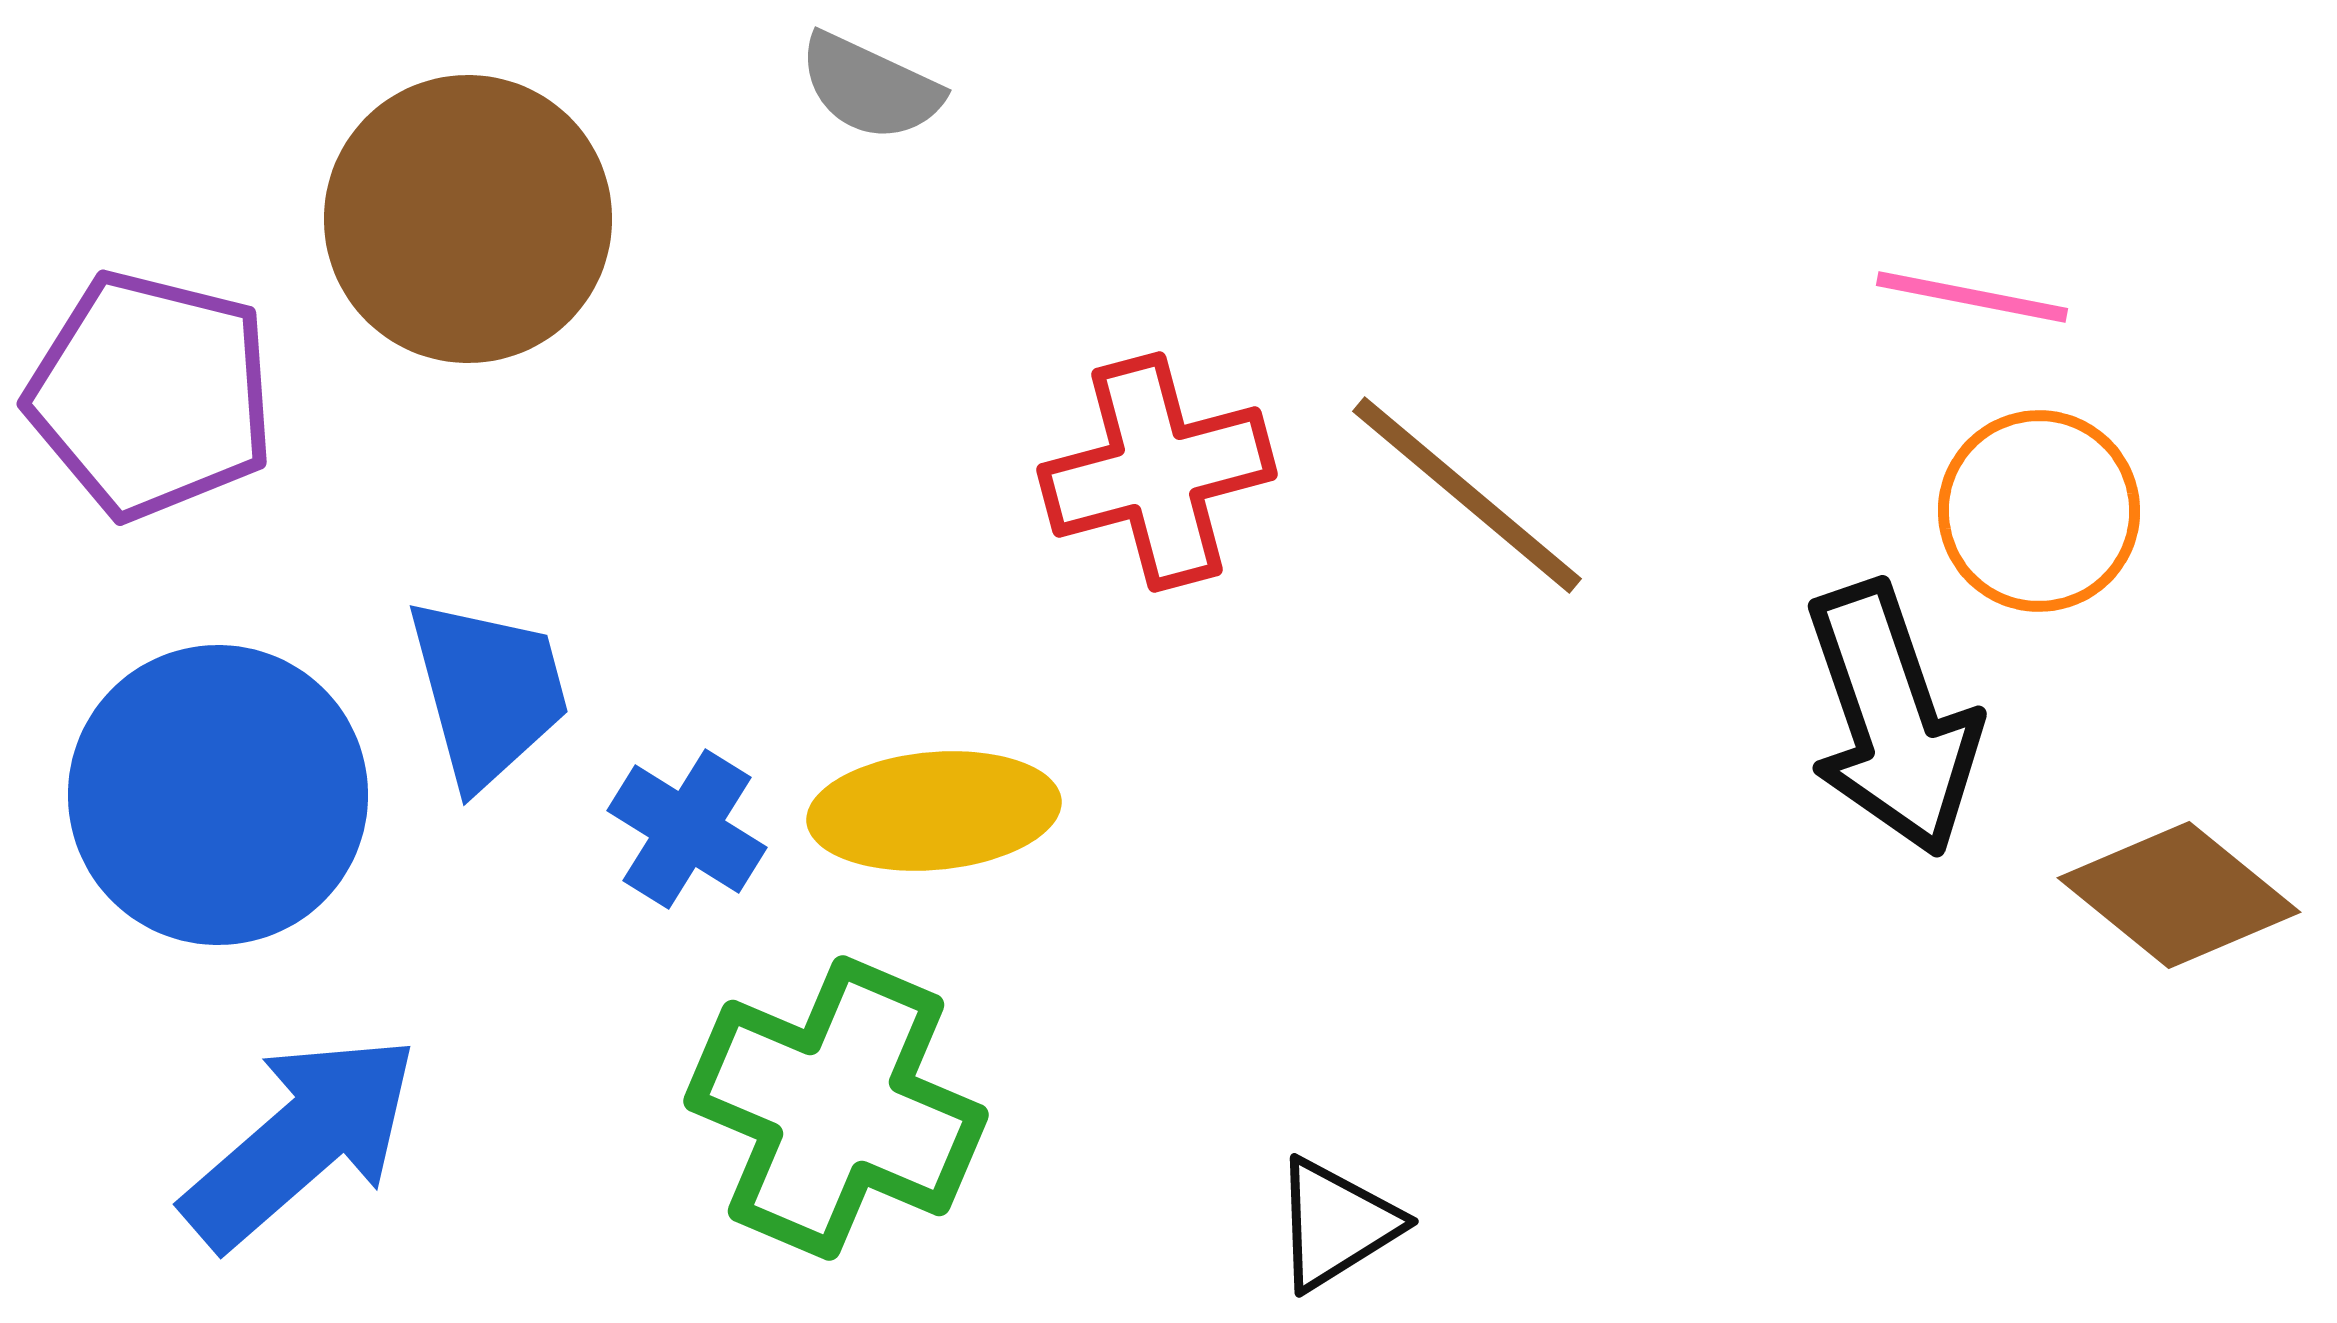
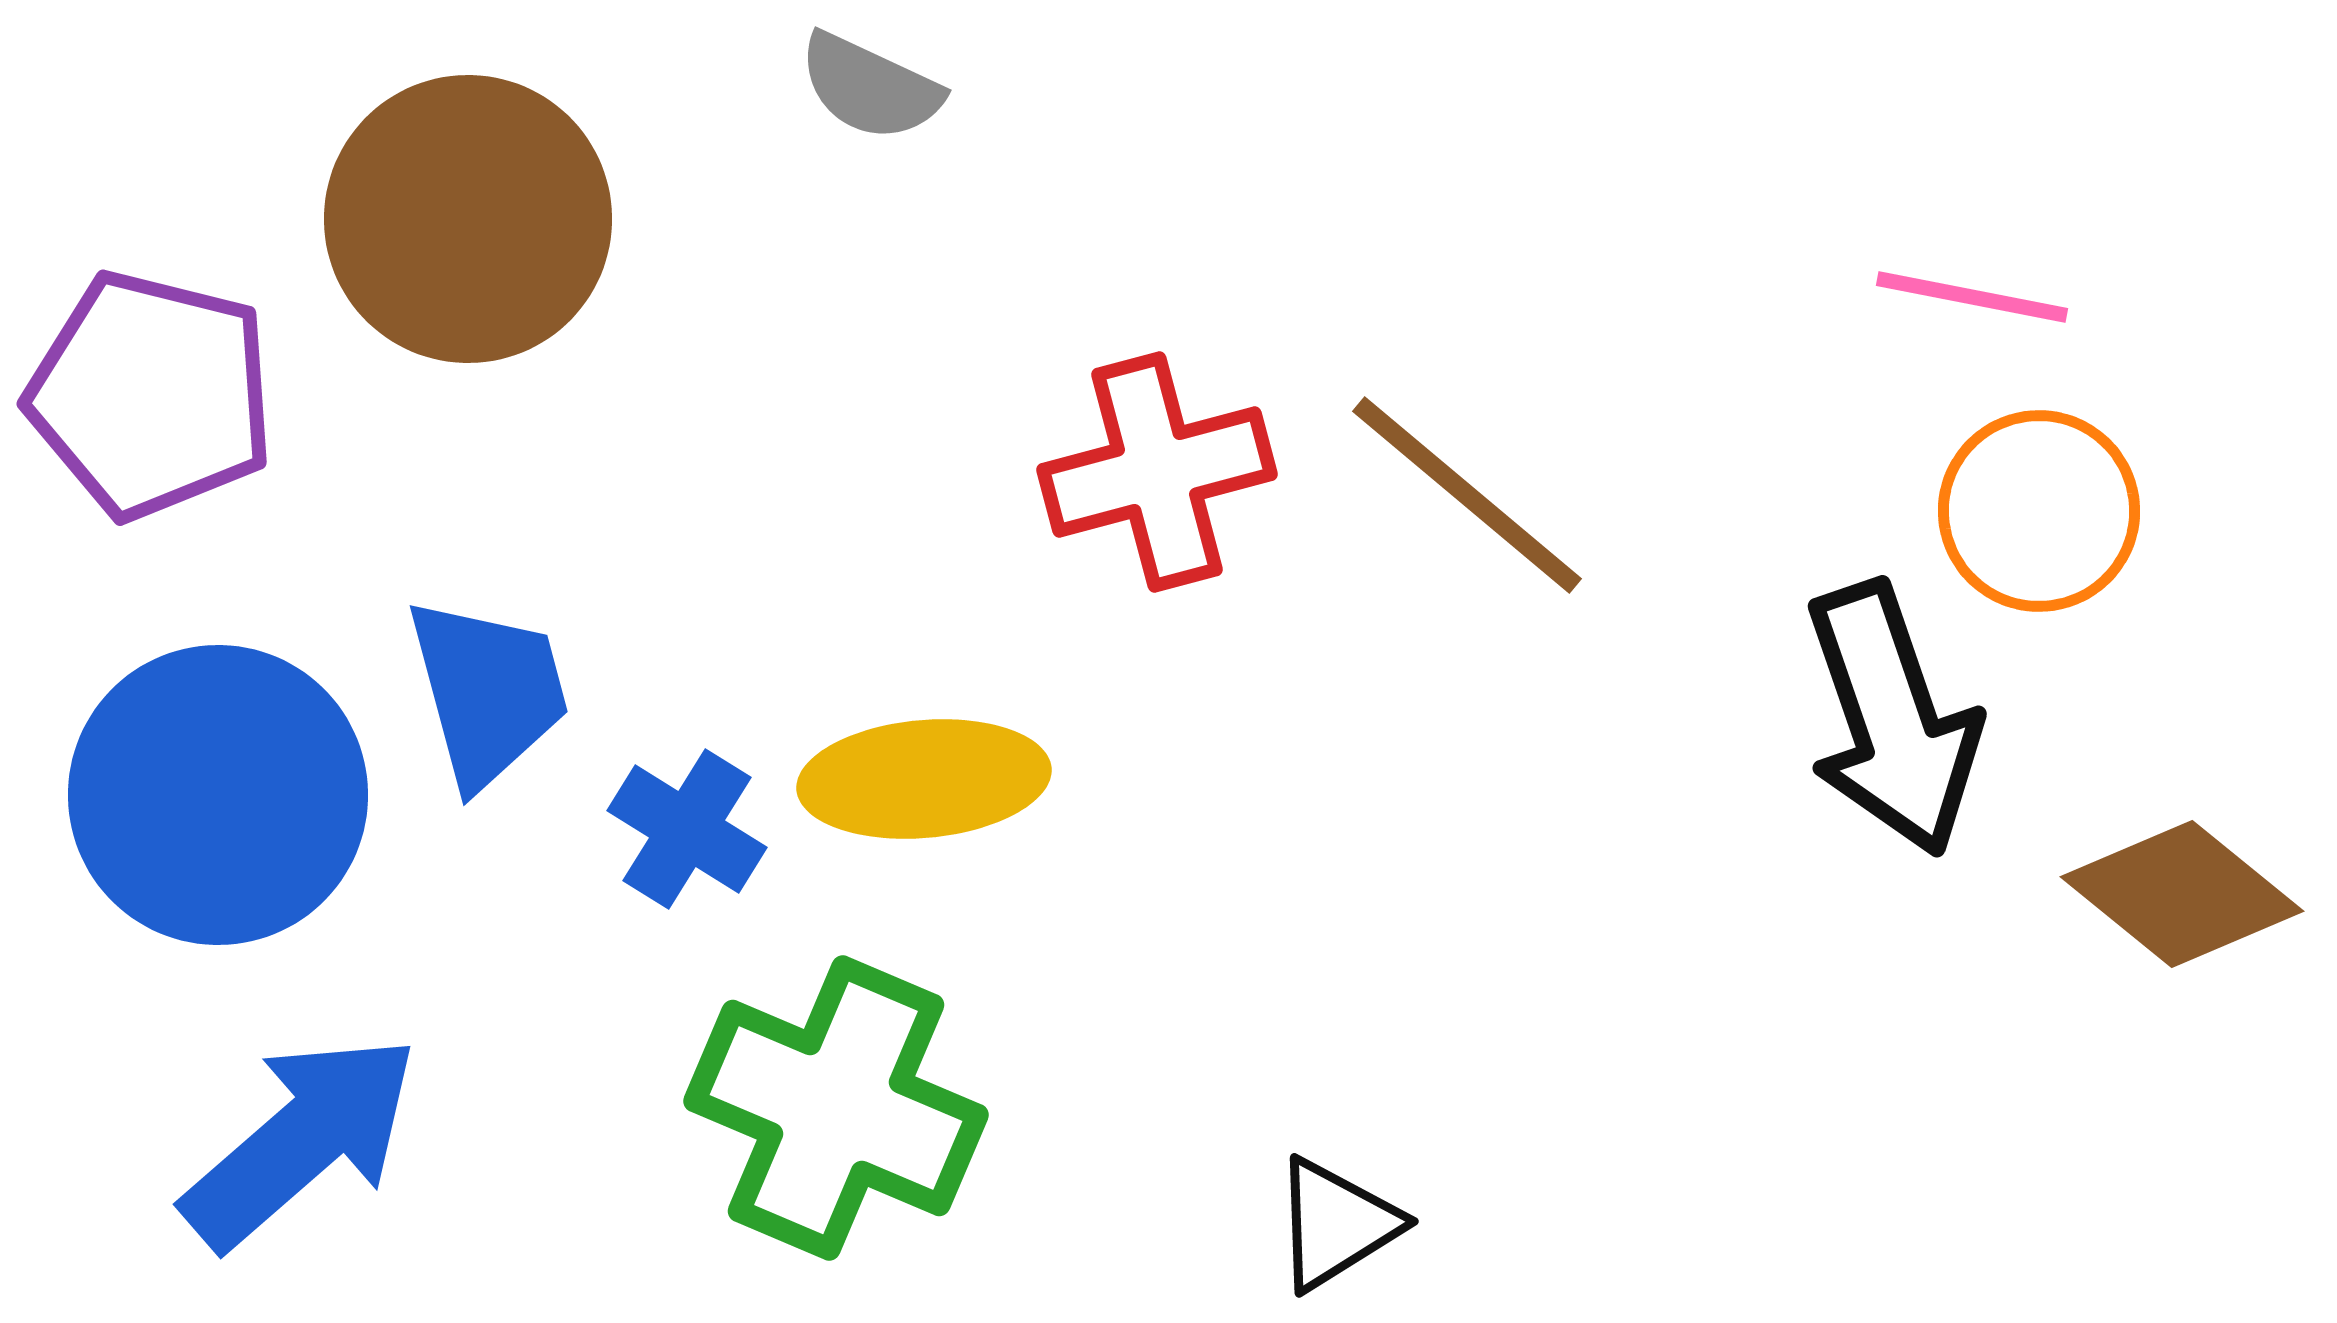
yellow ellipse: moved 10 px left, 32 px up
brown diamond: moved 3 px right, 1 px up
